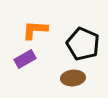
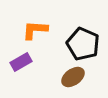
purple rectangle: moved 4 px left, 3 px down
brown ellipse: moved 1 px up; rotated 30 degrees counterclockwise
